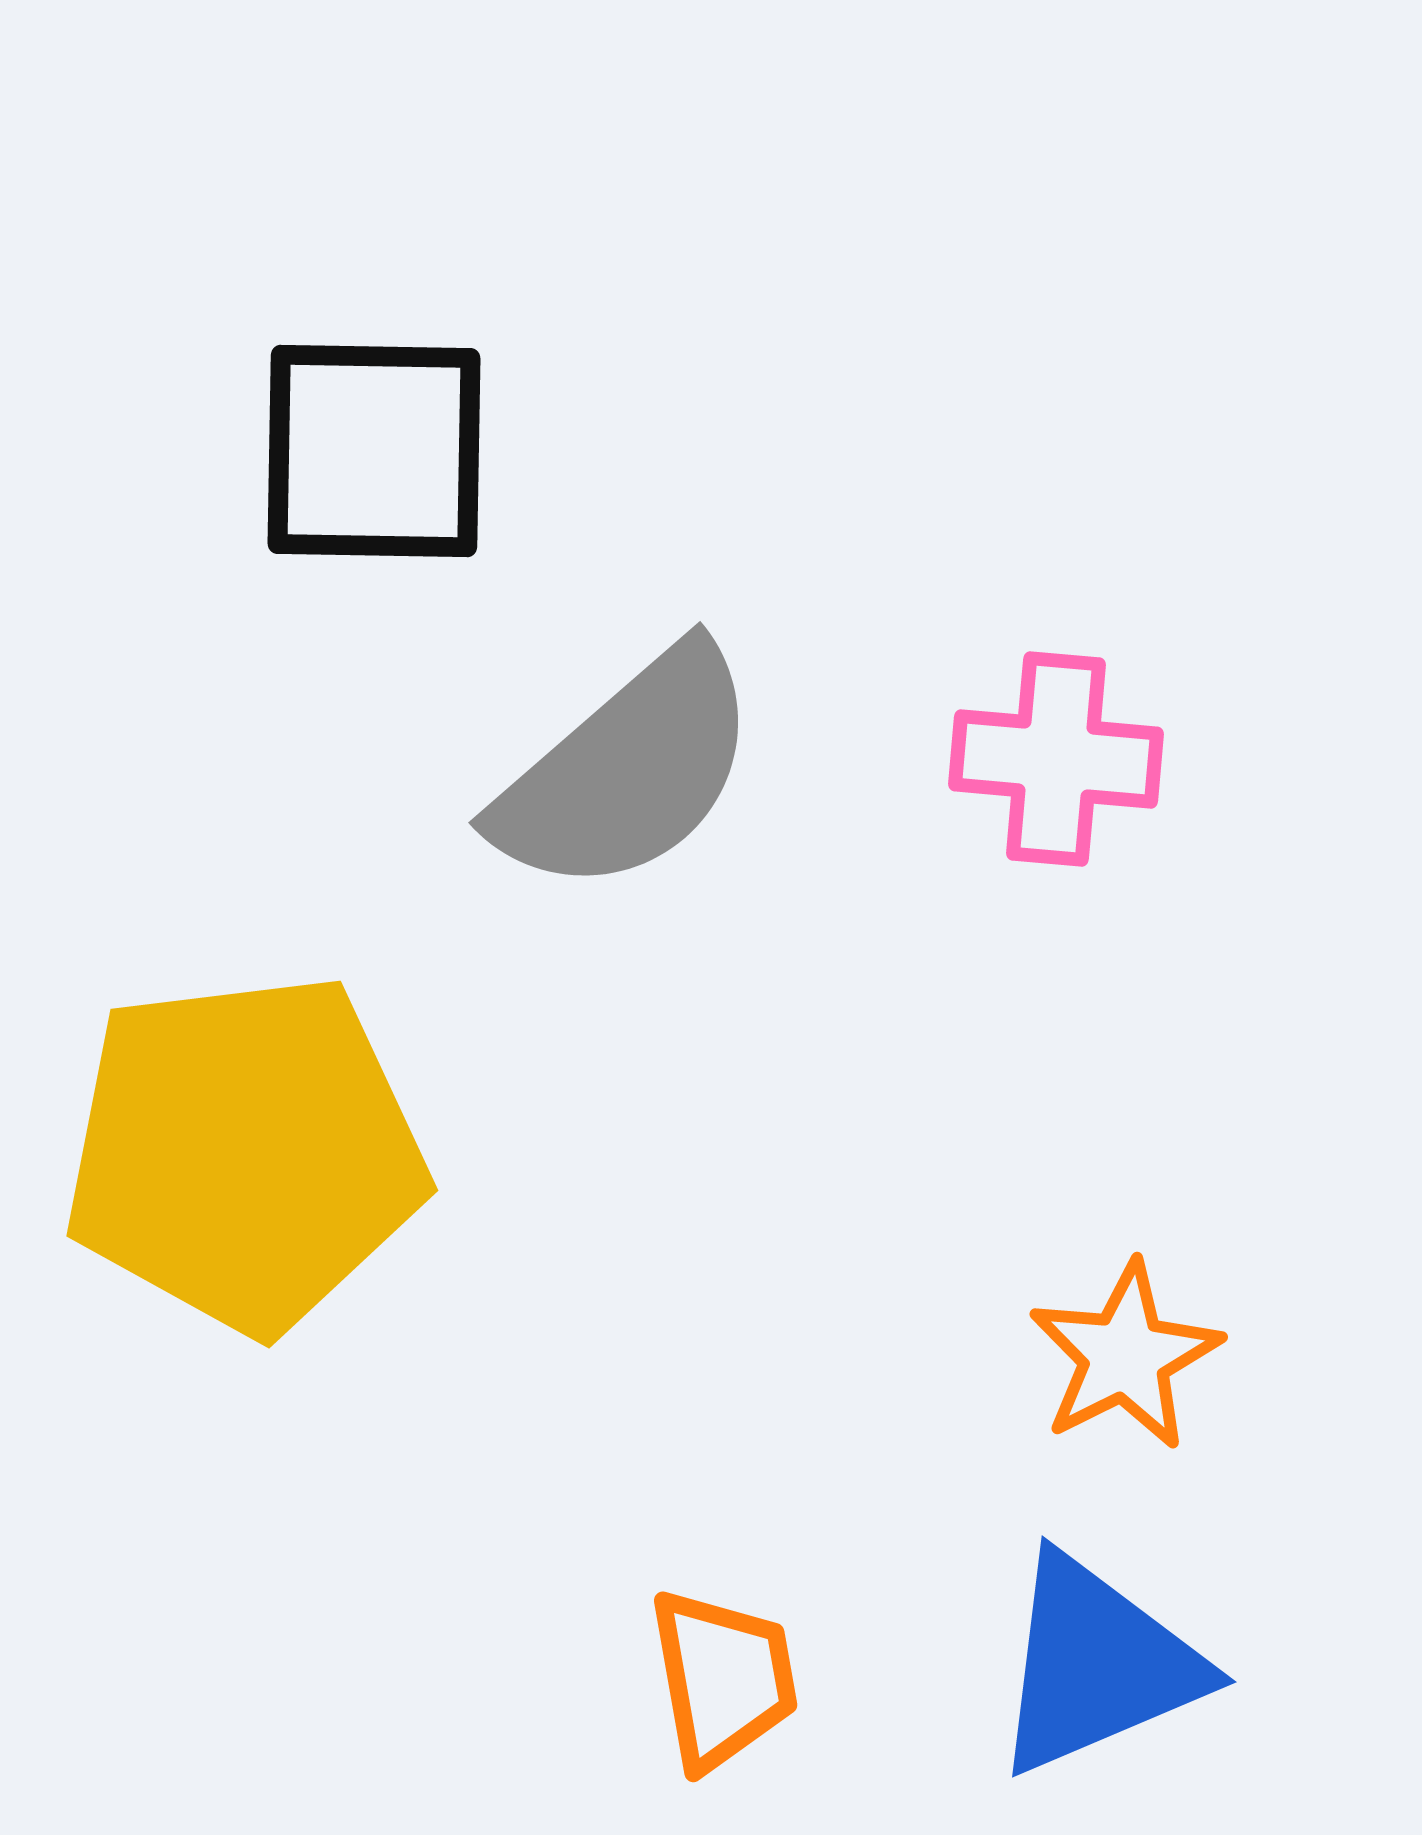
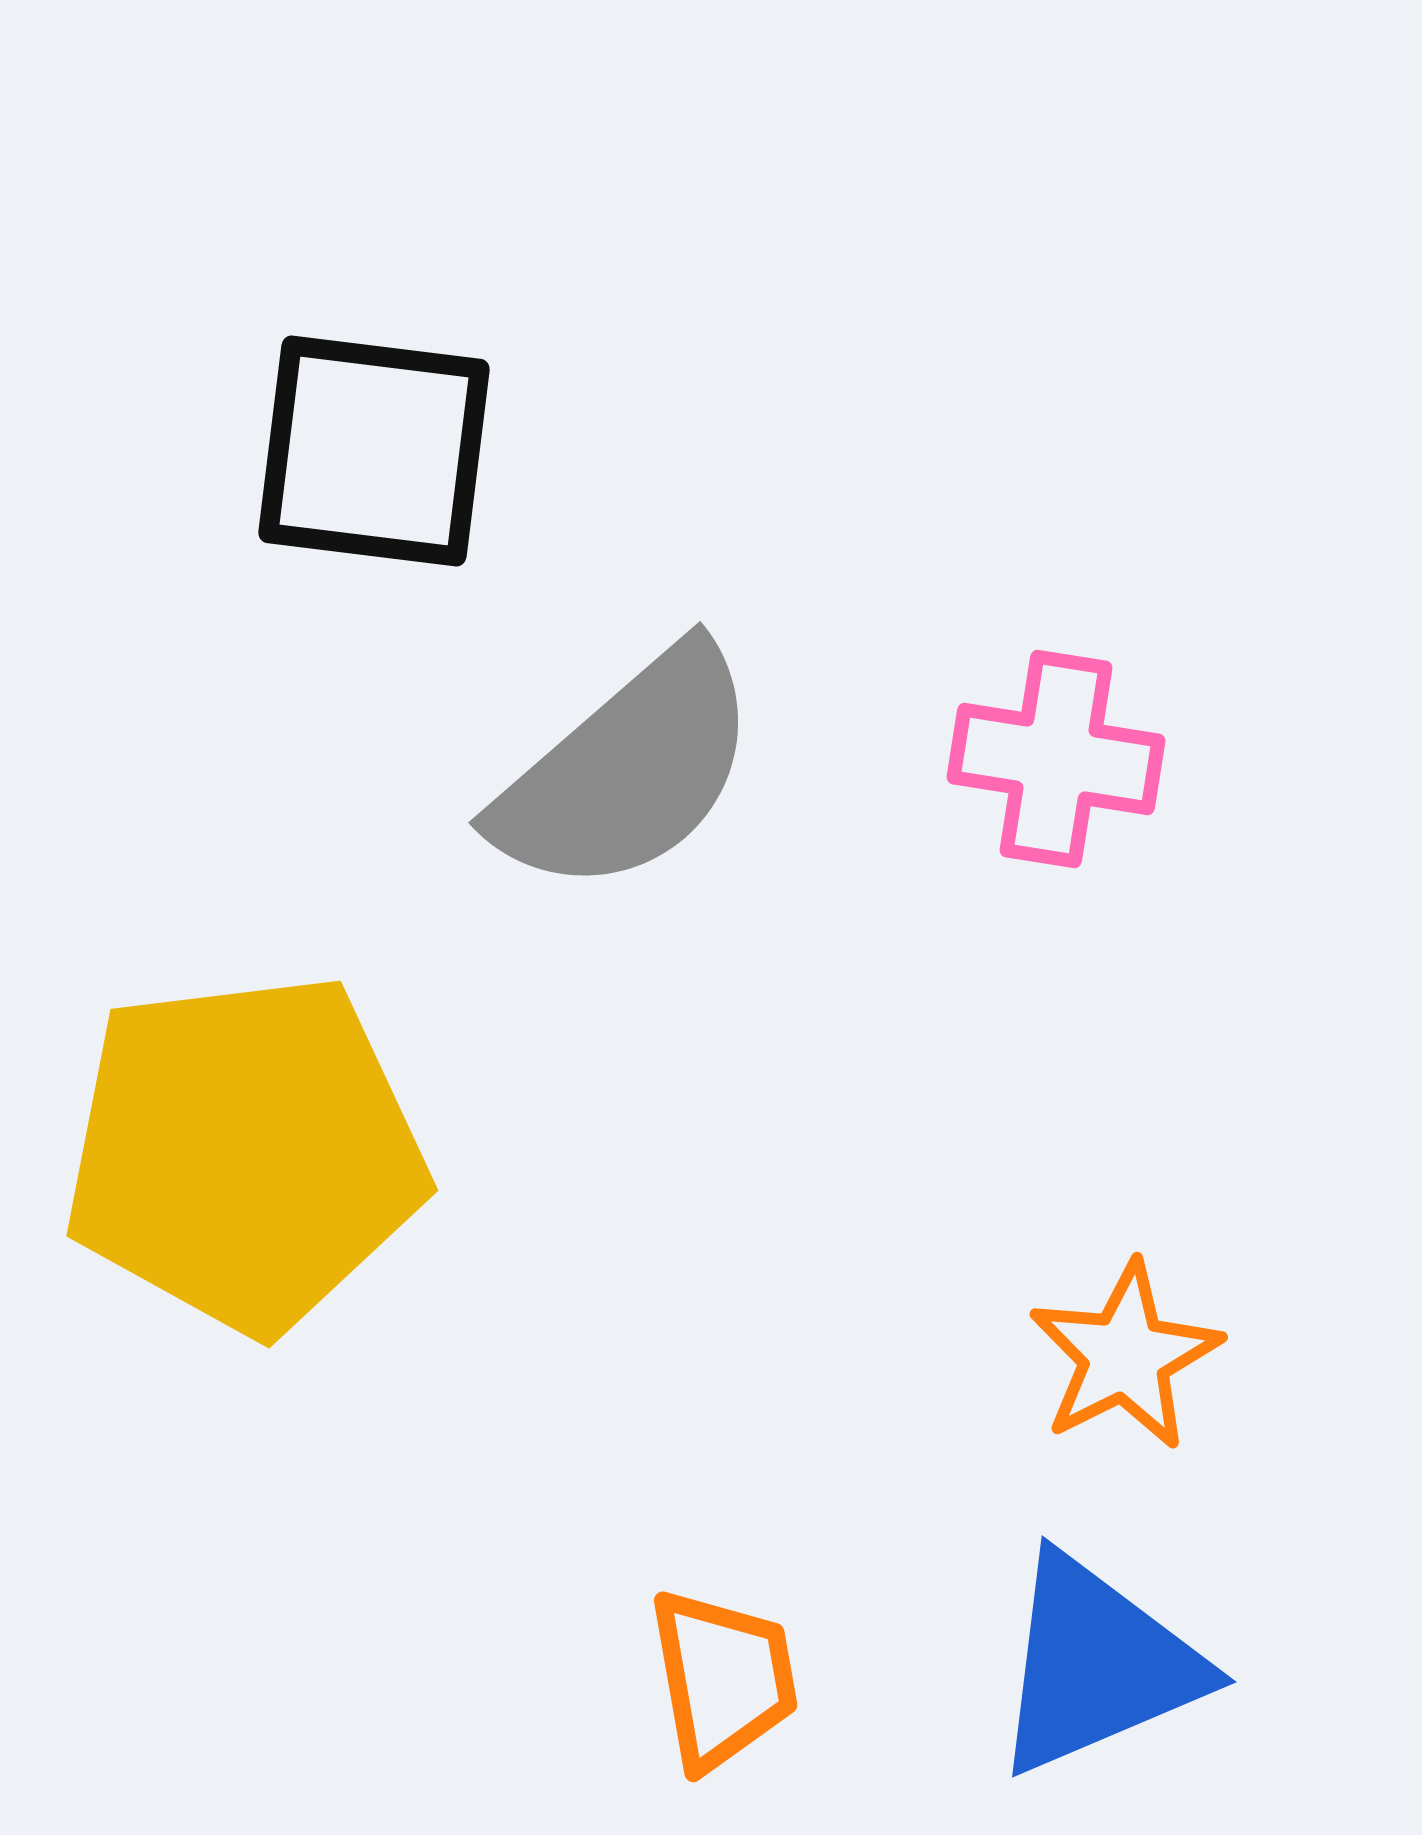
black square: rotated 6 degrees clockwise
pink cross: rotated 4 degrees clockwise
